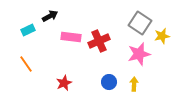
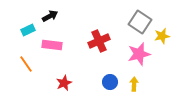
gray square: moved 1 px up
pink rectangle: moved 19 px left, 8 px down
blue circle: moved 1 px right
